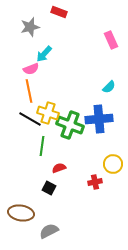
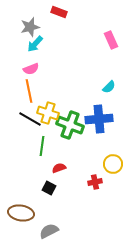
cyan arrow: moved 9 px left, 10 px up
